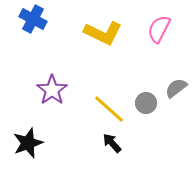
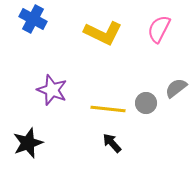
purple star: rotated 16 degrees counterclockwise
yellow line: moved 1 px left; rotated 36 degrees counterclockwise
